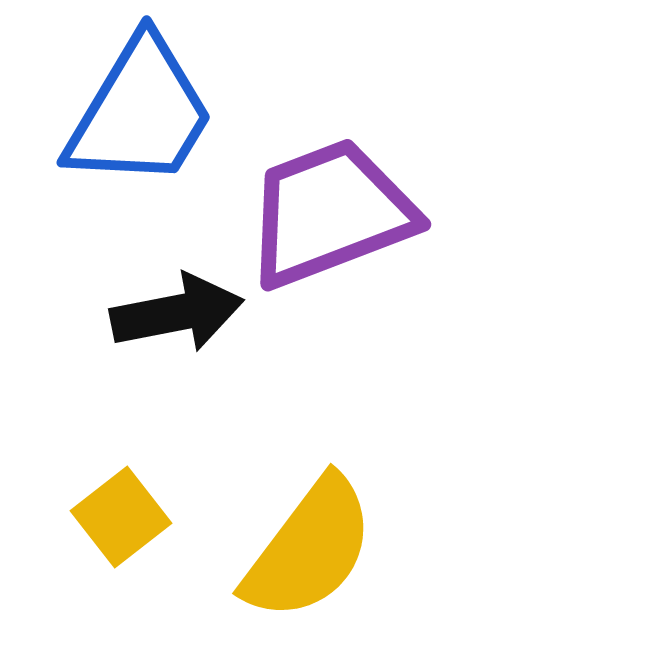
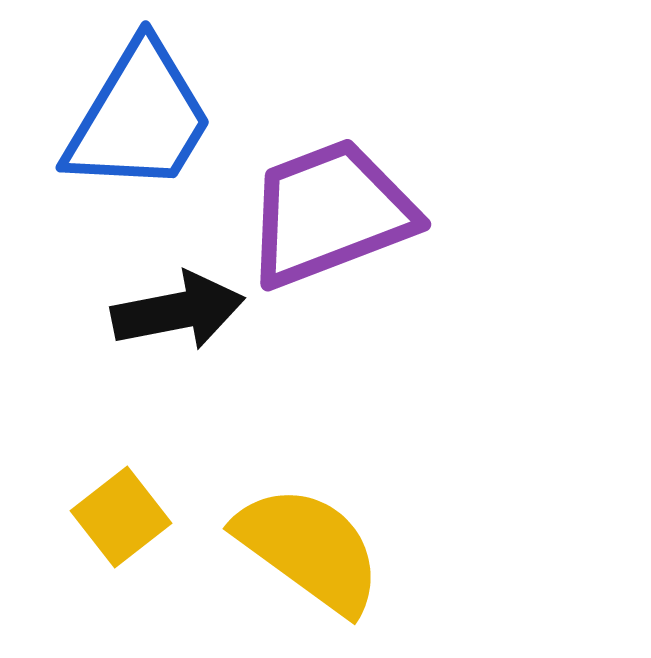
blue trapezoid: moved 1 px left, 5 px down
black arrow: moved 1 px right, 2 px up
yellow semicircle: rotated 91 degrees counterclockwise
